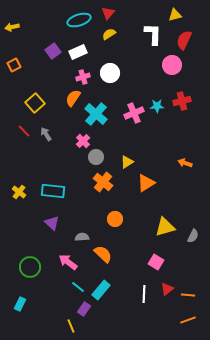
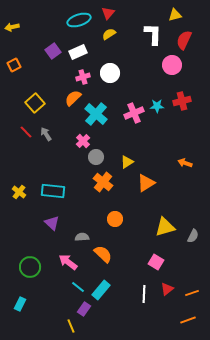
orange semicircle at (73, 98): rotated 12 degrees clockwise
red line at (24, 131): moved 2 px right, 1 px down
orange line at (188, 295): moved 4 px right, 2 px up; rotated 24 degrees counterclockwise
